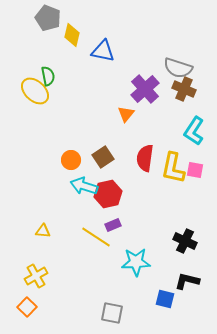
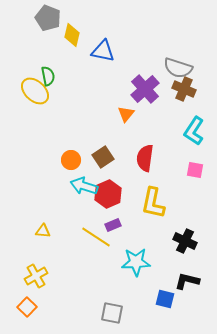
yellow L-shape: moved 20 px left, 35 px down
red hexagon: rotated 12 degrees counterclockwise
